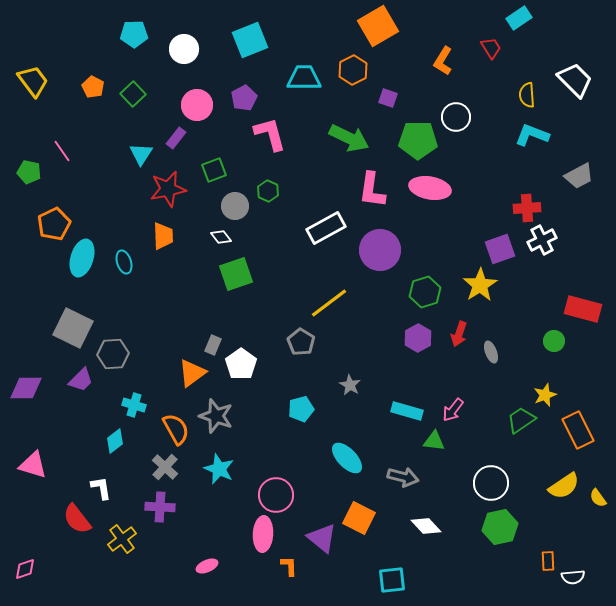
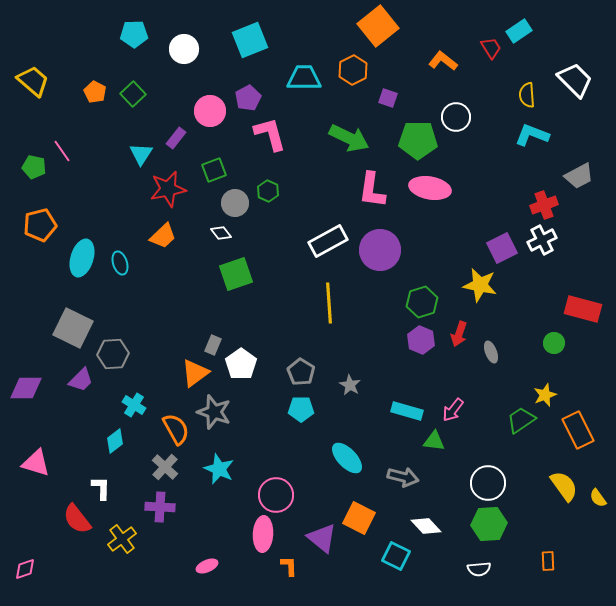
cyan rectangle at (519, 18): moved 13 px down
orange square at (378, 26): rotated 9 degrees counterclockwise
orange L-shape at (443, 61): rotated 96 degrees clockwise
yellow trapezoid at (33, 81): rotated 12 degrees counterclockwise
orange pentagon at (93, 87): moved 2 px right, 5 px down
purple pentagon at (244, 98): moved 4 px right
pink circle at (197, 105): moved 13 px right, 6 px down
green pentagon at (29, 172): moved 5 px right, 5 px up
gray circle at (235, 206): moved 3 px up
red cross at (527, 208): moved 17 px right, 3 px up; rotated 16 degrees counterclockwise
orange pentagon at (54, 224): moved 14 px left, 1 px down; rotated 12 degrees clockwise
white rectangle at (326, 228): moved 2 px right, 13 px down
orange trapezoid at (163, 236): rotated 48 degrees clockwise
white diamond at (221, 237): moved 4 px up
purple square at (500, 249): moved 2 px right, 1 px up; rotated 8 degrees counterclockwise
cyan ellipse at (124, 262): moved 4 px left, 1 px down
yellow star at (480, 285): rotated 28 degrees counterclockwise
green hexagon at (425, 292): moved 3 px left, 10 px down
yellow line at (329, 303): rotated 57 degrees counterclockwise
purple hexagon at (418, 338): moved 3 px right, 2 px down; rotated 8 degrees counterclockwise
green circle at (554, 341): moved 2 px down
gray pentagon at (301, 342): moved 30 px down
orange triangle at (192, 373): moved 3 px right
cyan cross at (134, 405): rotated 15 degrees clockwise
cyan pentagon at (301, 409): rotated 15 degrees clockwise
gray star at (216, 416): moved 2 px left, 4 px up
pink triangle at (33, 465): moved 3 px right, 2 px up
white circle at (491, 483): moved 3 px left
yellow semicircle at (564, 486): rotated 92 degrees counterclockwise
white L-shape at (101, 488): rotated 10 degrees clockwise
green hexagon at (500, 527): moved 11 px left, 3 px up; rotated 8 degrees clockwise
white semicircle at (573, 577): moved 94 px left, 8 px up
cyan square at (392, 580): moved 4 px right, 24 px up; rotated 32 degrees clockwise
